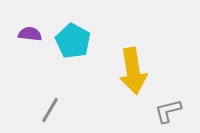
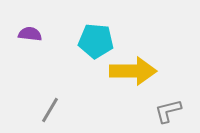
cyan pentagon: moved 23 px right; rotated 24 degrees counterclockwise
yellow arrow: rotated 81 degrees counterclockwise
